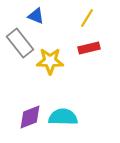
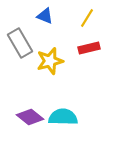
blue triangle: moved 9 px right
gray rectangle: rotated 8 degrees clockwise
yellow star: rotated 16 degrees counterclockwise
purple diamond: rotated 60 degrees clockwise
